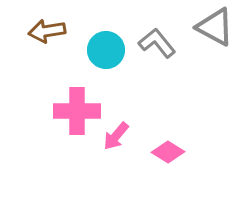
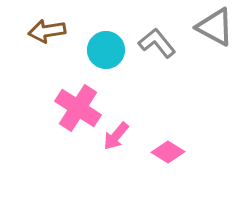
pink cross: moved 1 px right, 3 px up; rotated 33 degrees clockwise
